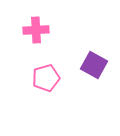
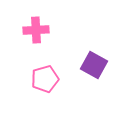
pink pentagon: moved 1 px left, 1 px down
